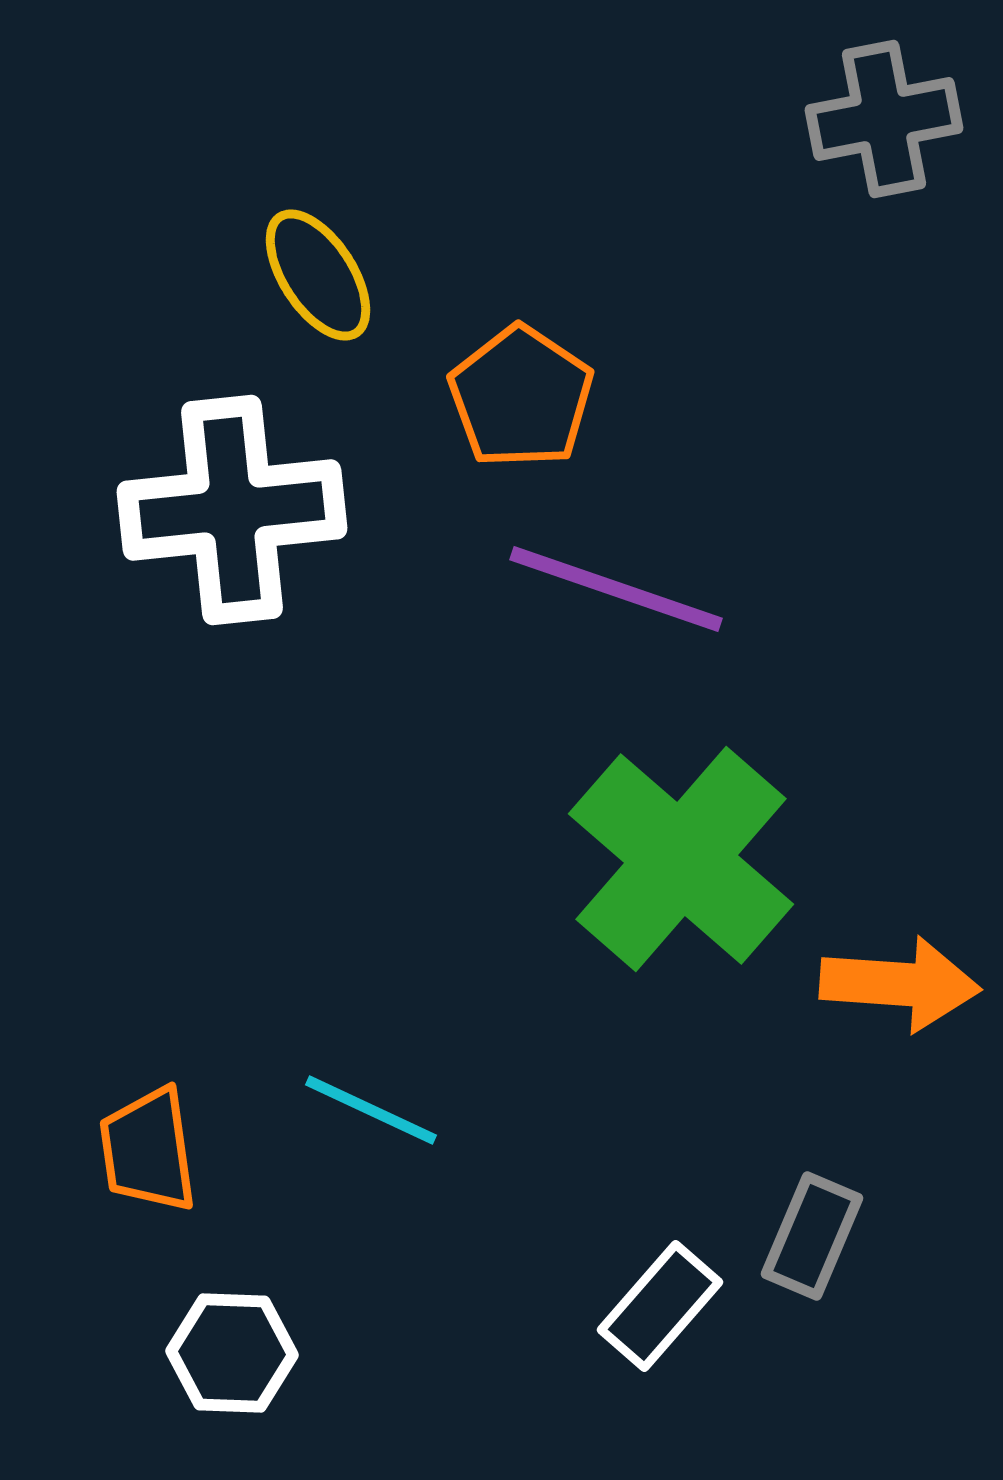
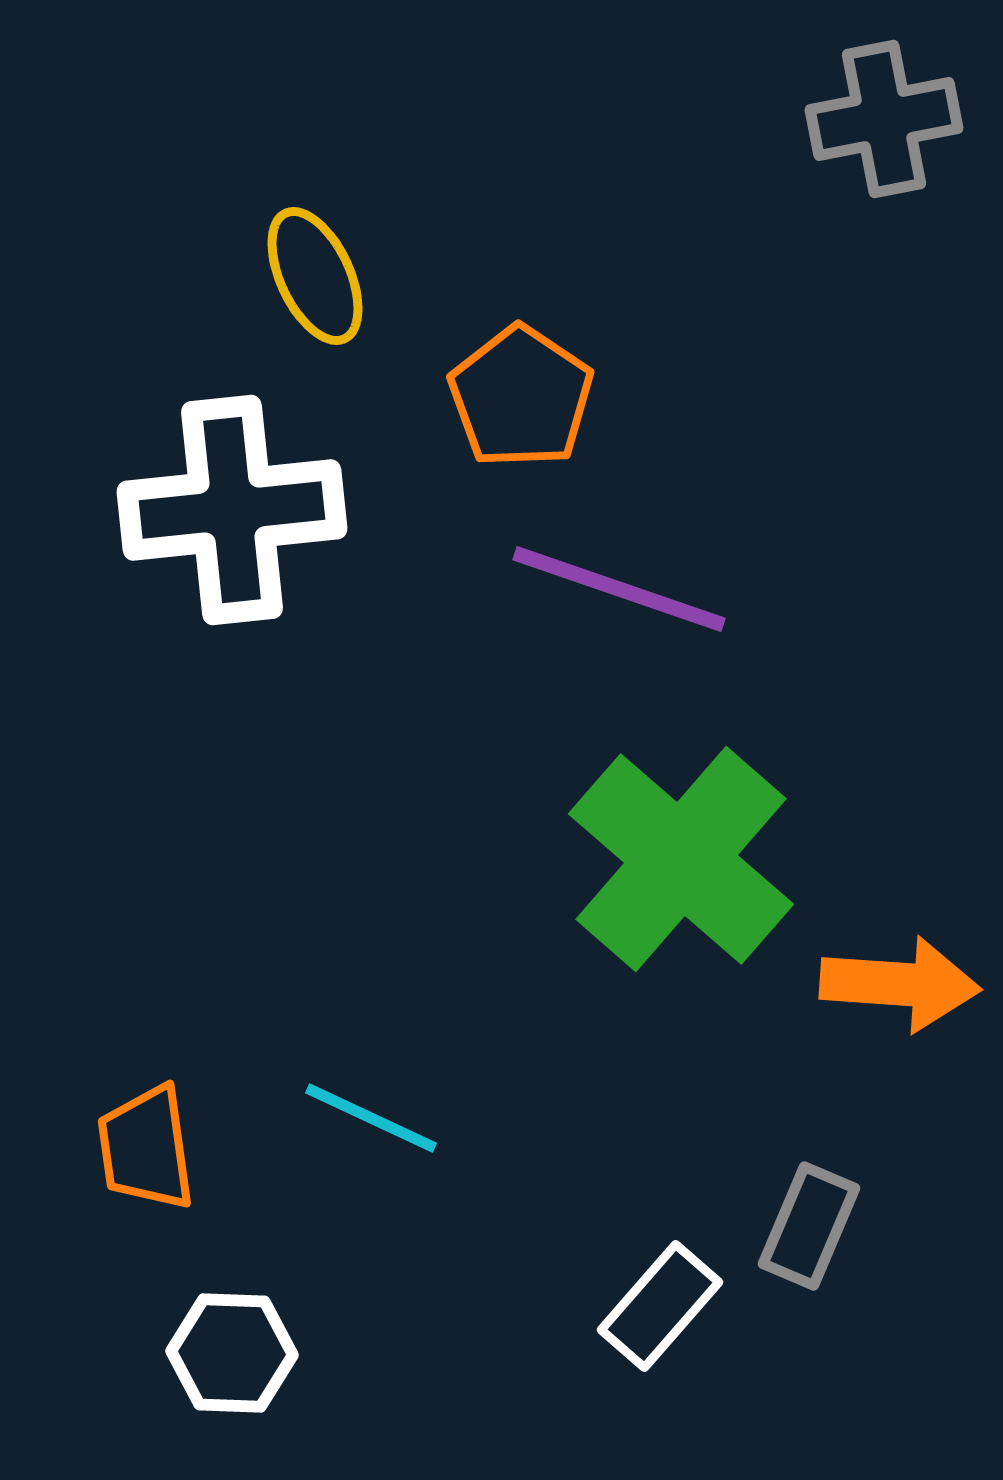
yellow ellipse: moved 3 px left, 1 px down; rotated 8 degrees clockwise
purple line: moved 3 px right
cyan line: moved 8 px down
orange trapezoid: moved 2 px left, 2 px up
gray rectangle: moved 3 px left, 10 px up
